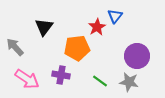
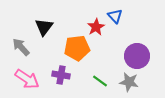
blue triangle: rotated 21 degrees counterclockwise
red star: moved 1 px left
gray arrow: moved 6 px right
